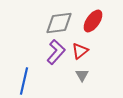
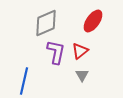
gray diamond: moved 13 px left; rotated 16 degrees counterclockwise
purple L-shape: rotated 30 degrees counterclockwise
